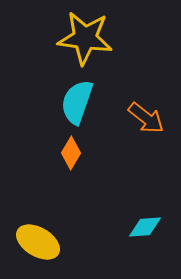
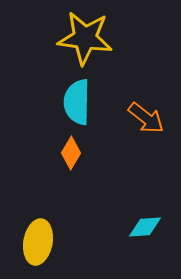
cyan semicircle: rotated 18 degrees counterclockwise
yellow ellipse: rotated 69 degrees clockwise
